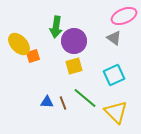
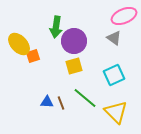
brown line: moved 2 px left
